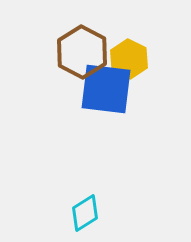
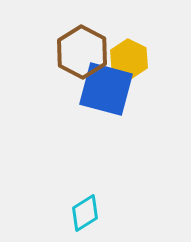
blue square: rotated 8 degrees clockwise
